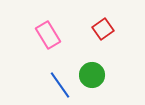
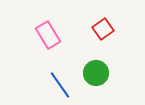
green circle: moved 4 px right, 2 px up
